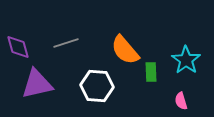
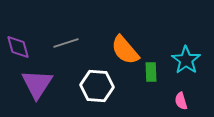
purple triangle: rotated 44 degrees counterclockwise
